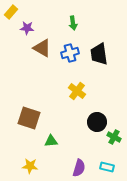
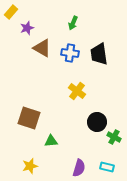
green arrow: rotated 32 degrees clockwise
purple star: rotated 24 degrees counterclockwise
blue cross: rotated 24 degrees clockwise
yellow star: rotated 21 degrees counterclockwise
